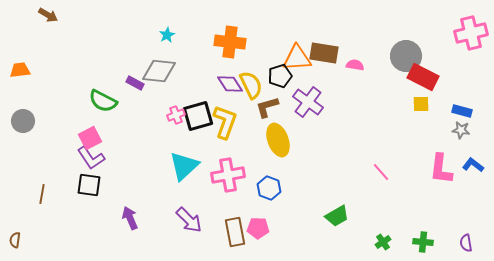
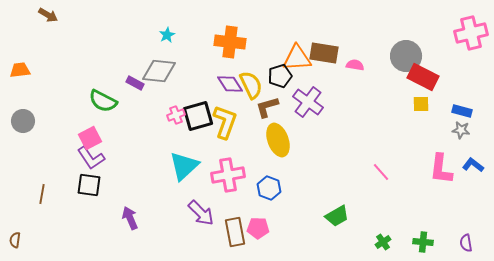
purple arrow at (189, 220): moved 12 px right, 7 px up
